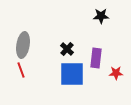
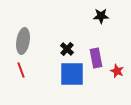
gray ellipse: moved 4 px up
purple rectangle: rotated 18 degrees counterclockwise
red star: moved 1 px right, 2 px up; rotated 24 degrees clockwise
